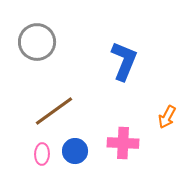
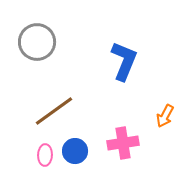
orange arrow: moved 2 px left, 1 px up
pink cross: rotated 12 degrees counterclockwise
pink ellipse: moved 3 px right, 1 px down
